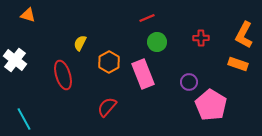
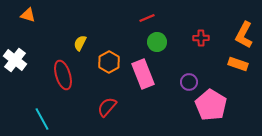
cyan line: moved 18 px right
